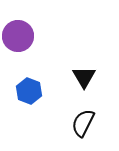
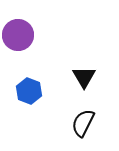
purple circle: moved 1 px up
